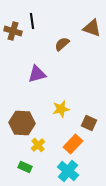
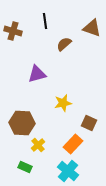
black line: moved 13 px right
brown semicircle: moved 2 px right
yellow star: moved 2 px right, 6 px up
